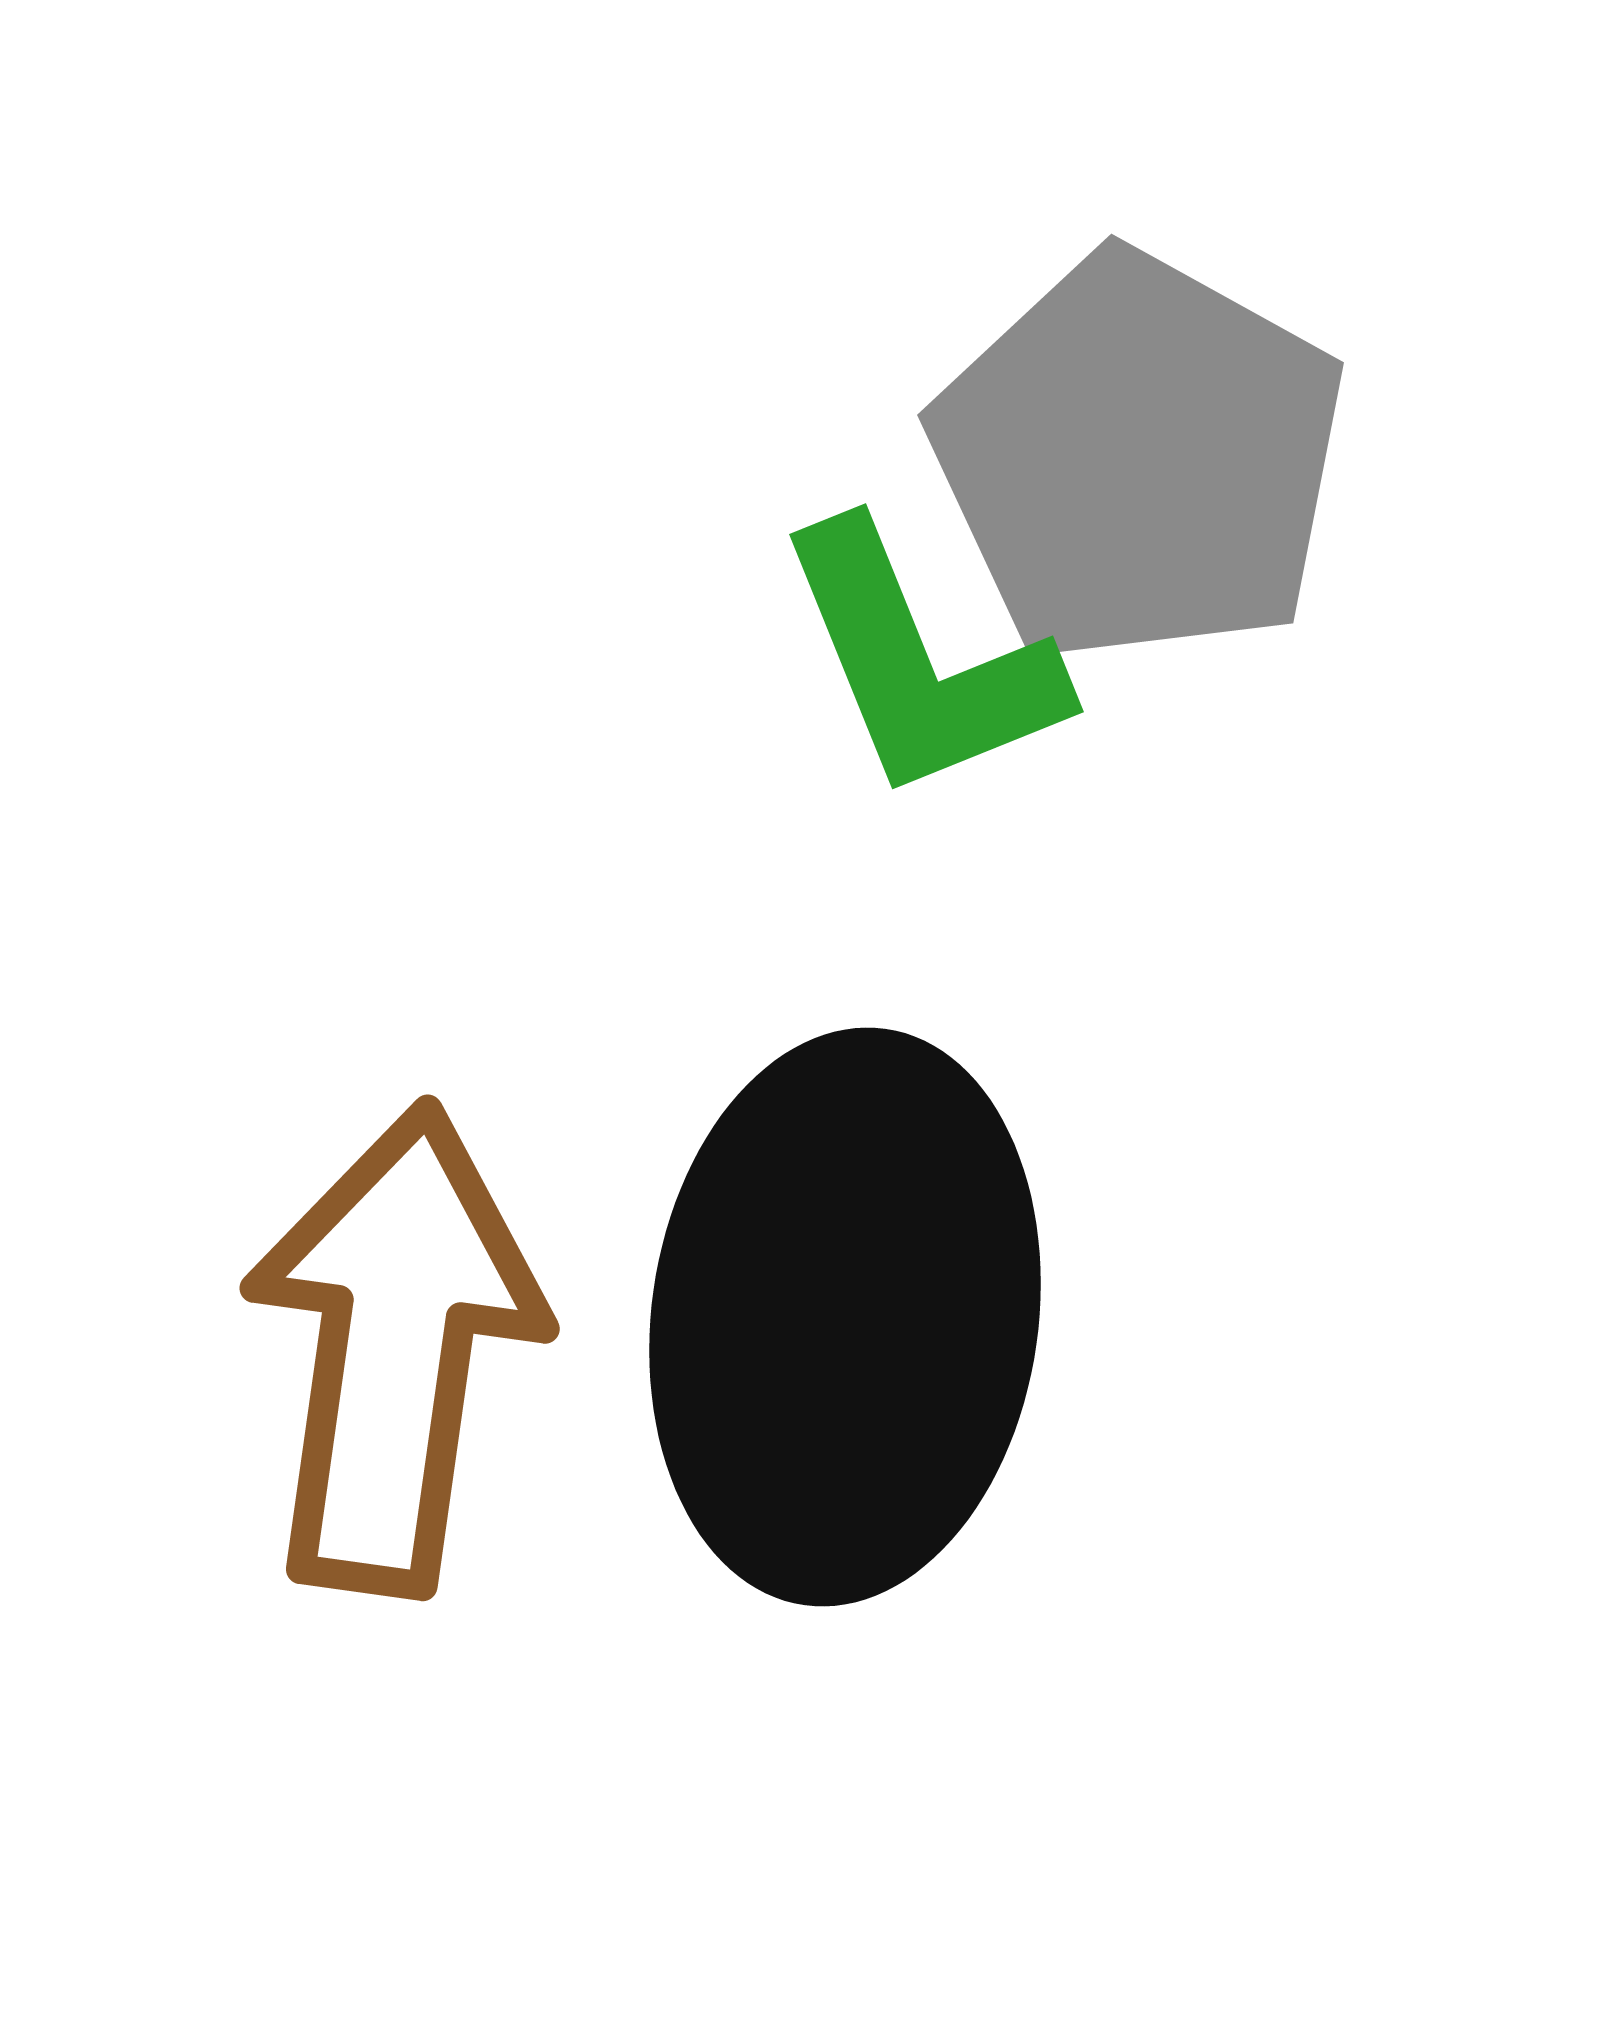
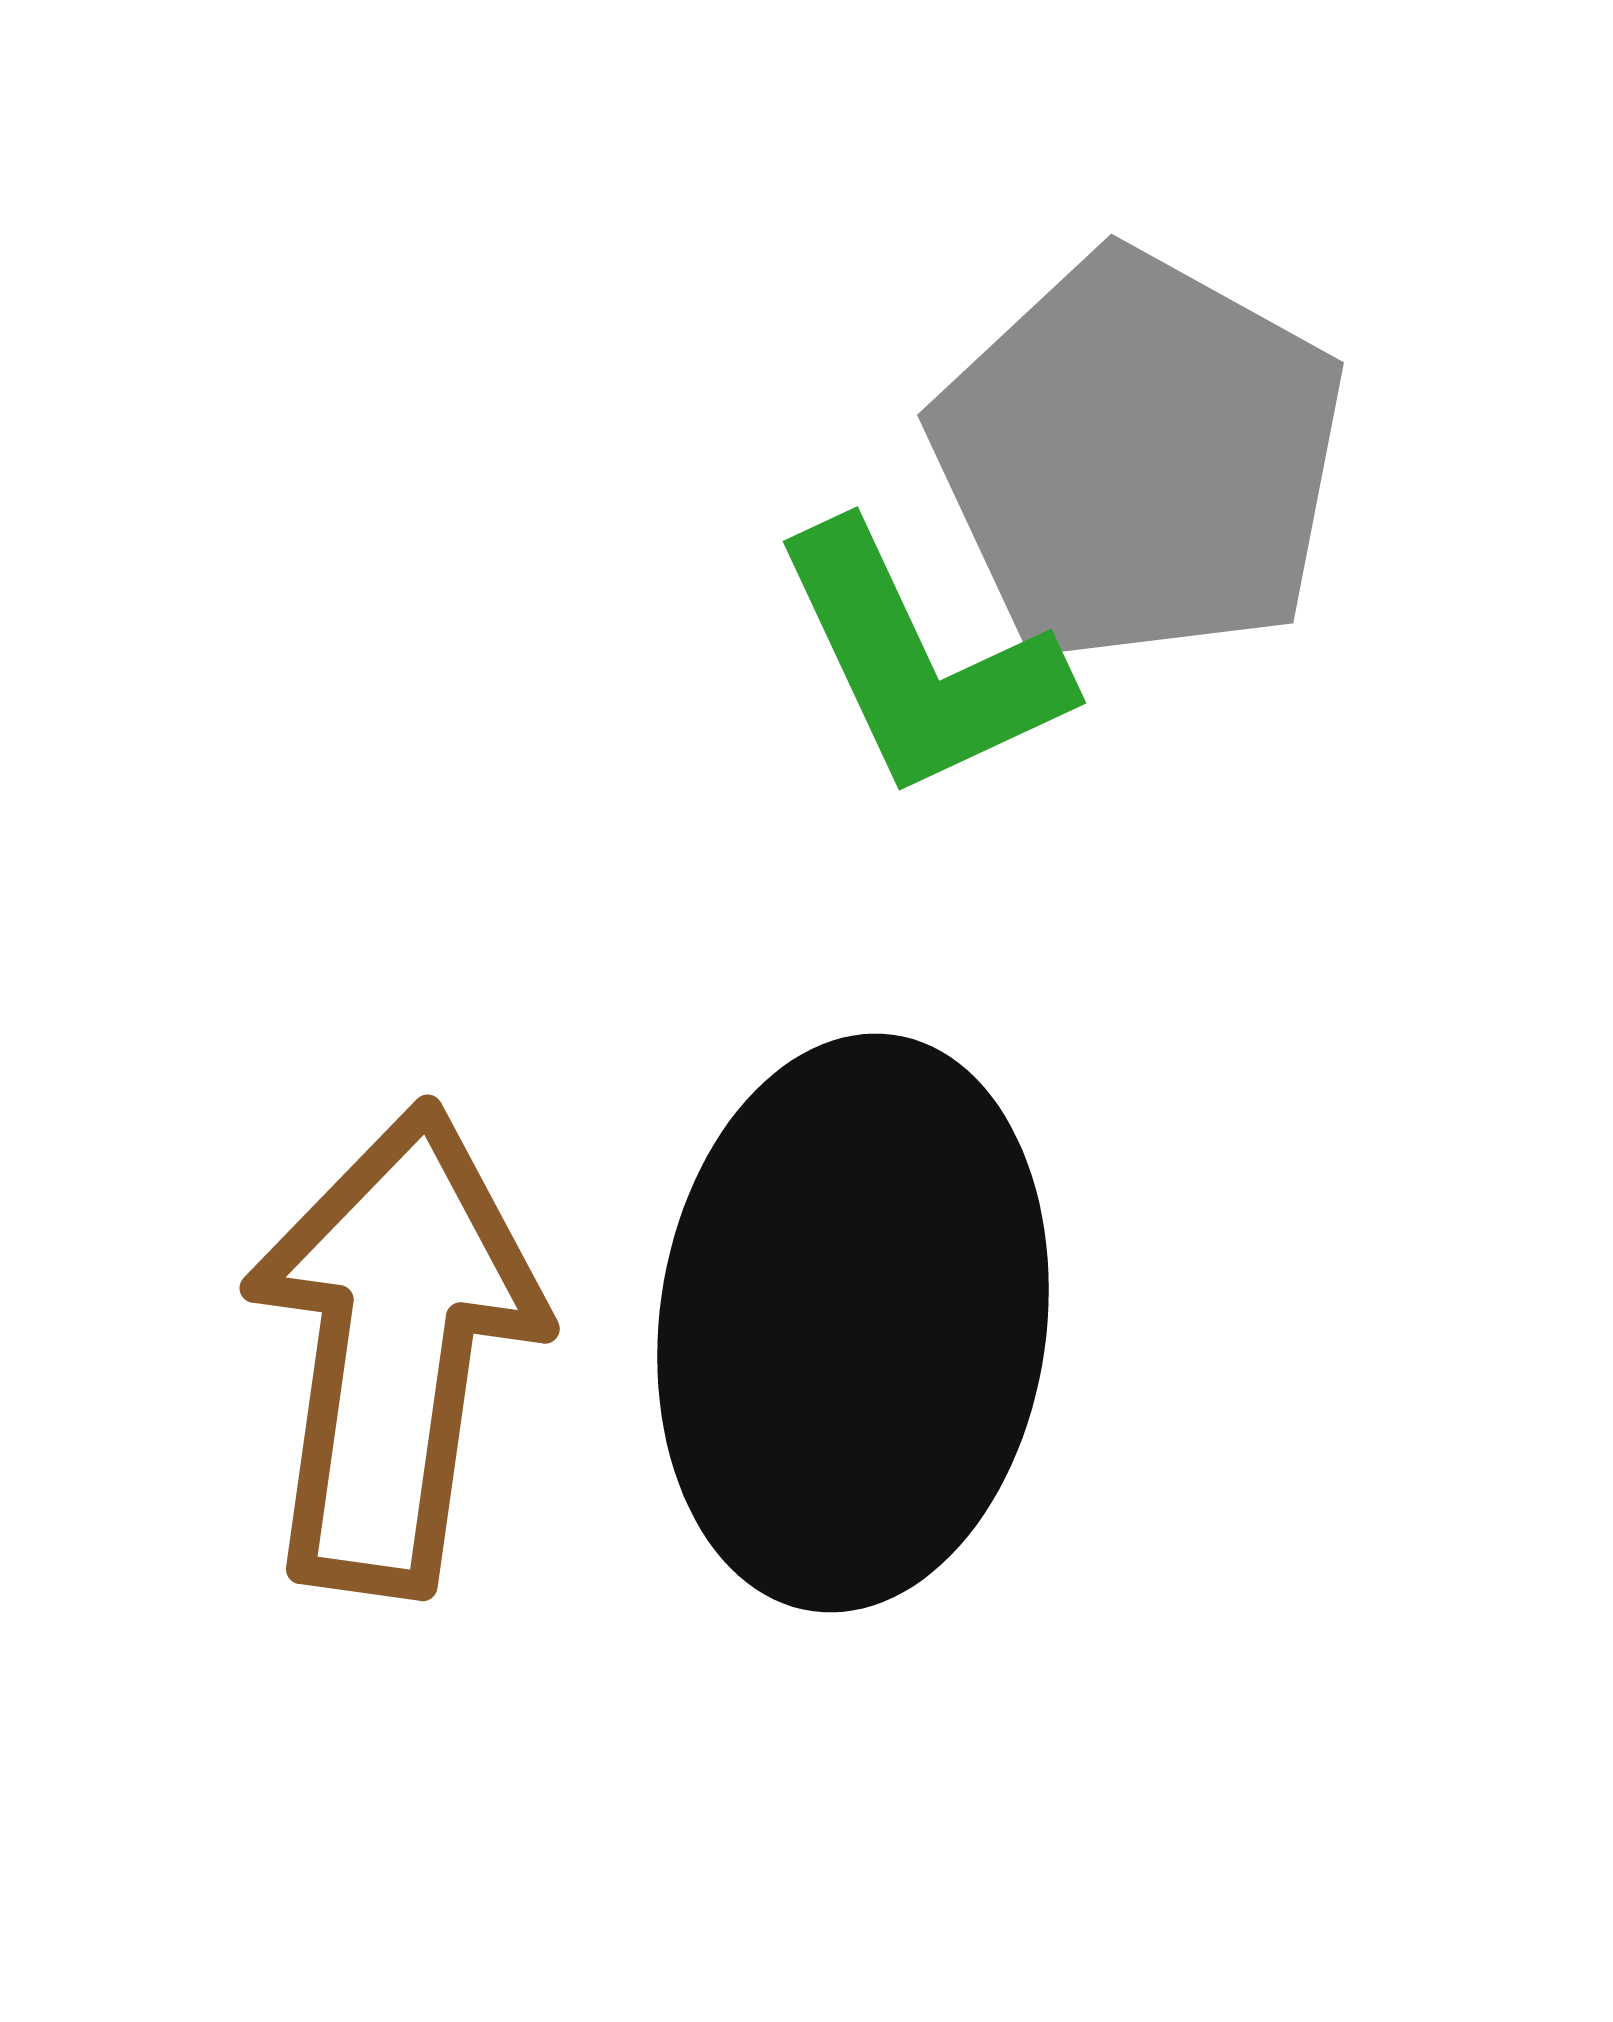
green L-shape: rotated 3 degrees counterclockwise
black ellipse: moved 8 px right, 6 px down
